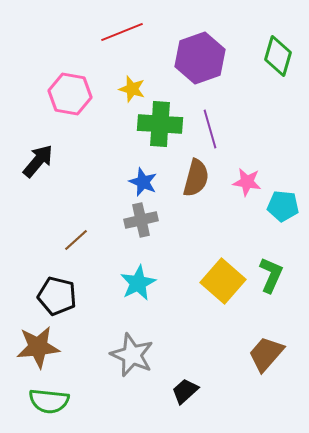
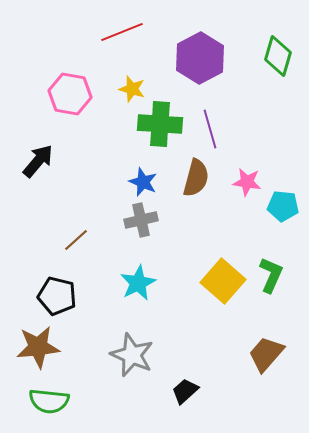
purple hexagon: rotated 9 degrees counterclockwise
